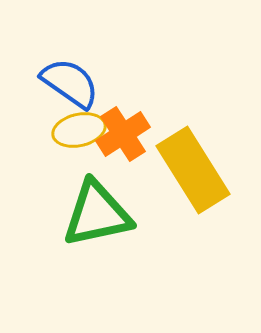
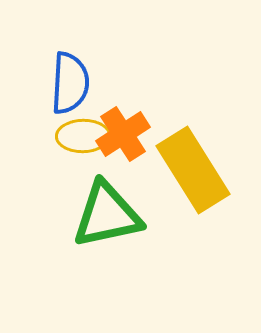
blue semicircle: rotated 58 degrees clockwise
yellow ellipse: moved 4 px right, 6 px down; rotated 12 degrees clockwise
green triangle: moved 10 px right, 1 px down
